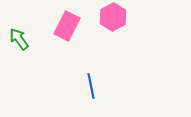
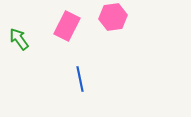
pink hexagon: rotated 20 degrees clockwise
blue line: moved 11 px left, 7 px up
